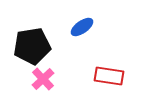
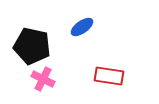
black pentagon: rotated 21 degrees clockwise
pink cross: rotated 20 degrees counterclockwise
